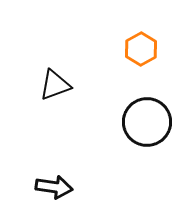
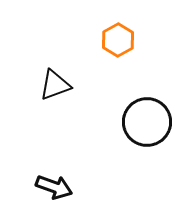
orange hexagon: moved 23 px left, 9 px up
black arrow: rotated 12 degrees clockwise
